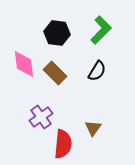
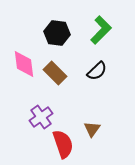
black semicircle: rotated 15 degrees clockwise
brown triangle: moved 1 px left, 1 px down
red semicircle: rotated 24 degrees counterclockwise
